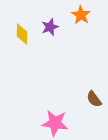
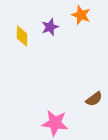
orange star: rotated 12 degrees counterclockwise
yellow diamond: moved 2 px down
brown semicircle: rotated 90 degrees counterclockwise
